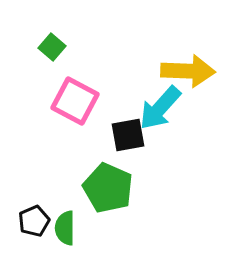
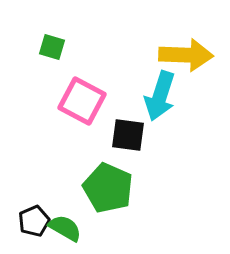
green square: rotated 24 degrees counterclockwise
yellow arrow: moved 2 px left, 16 px up
pink square: moved 7 px right
cyan arrow: moved 12 px up; rotated 24 degrees counterclockwise
black square: rotated 18 degrees clockwise
green semicircle: rotated 120 degrees clockwise
